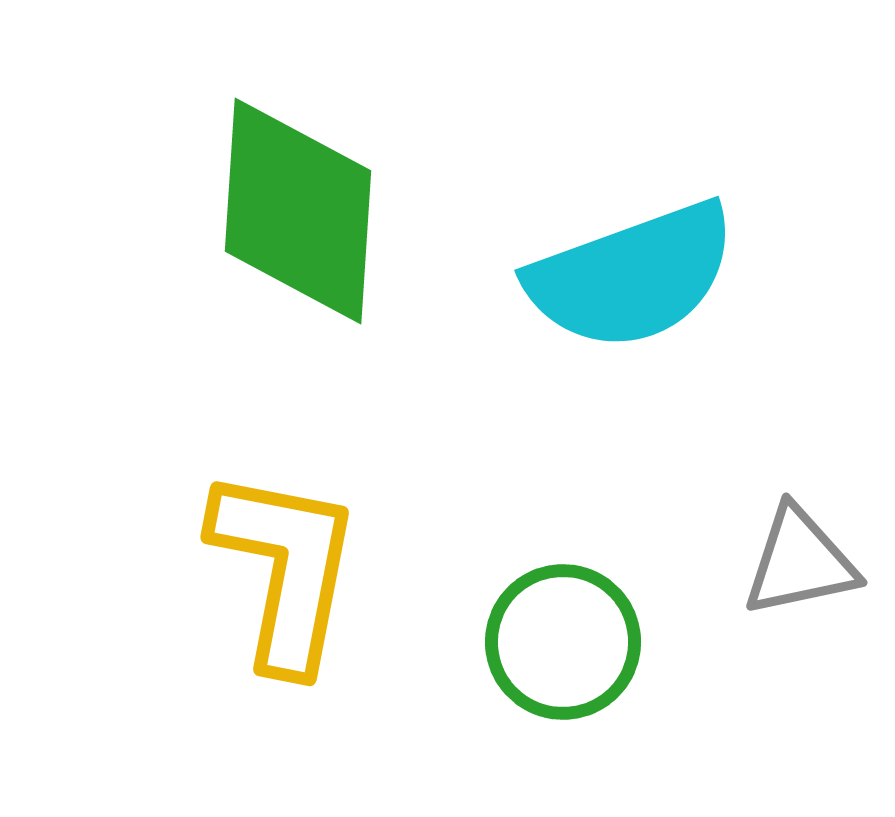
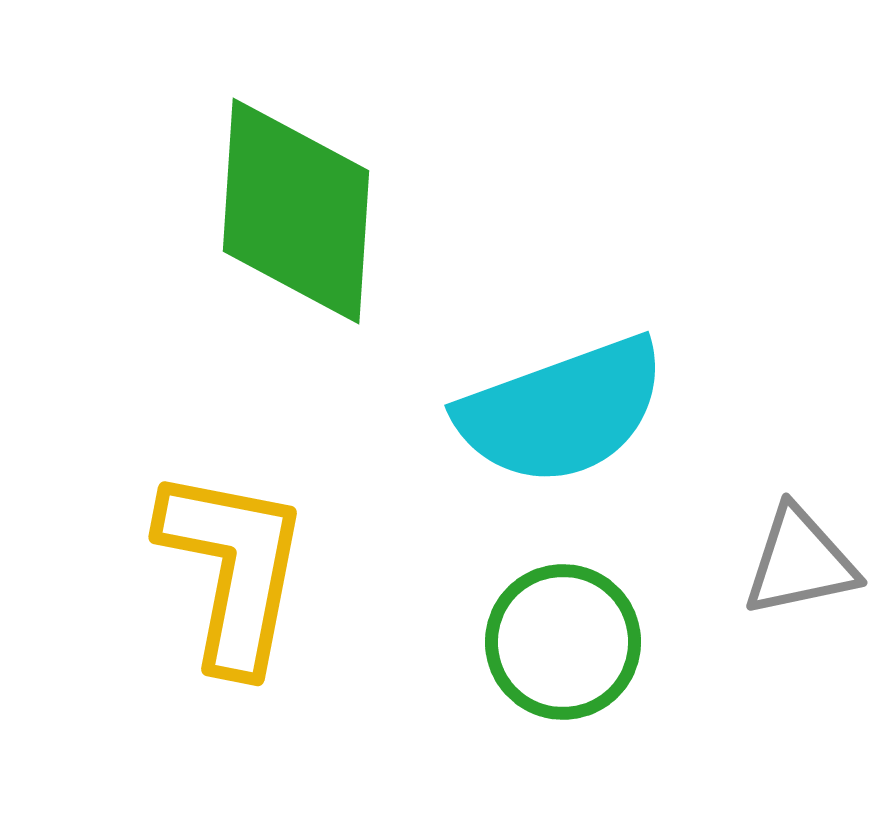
green diamond: moved 2 px left
cyan semicircle: moved 70 px left, 135 px down
yellow L-shape: moved 52 px left
